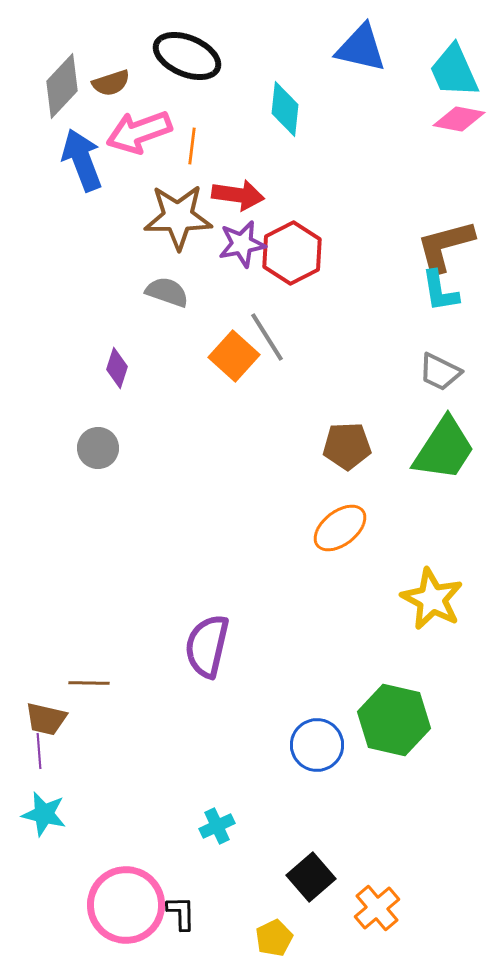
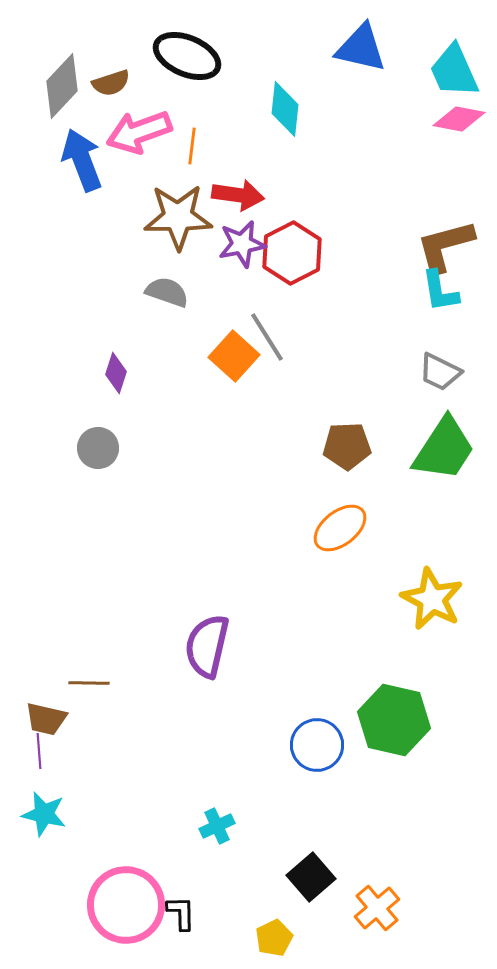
purple diamond: moved 1 px left, 5 px down
